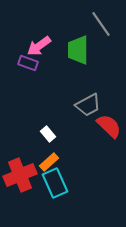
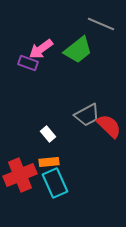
gray line: rotated 32 degrees counterclockwise
pink arrow: moved 2 px right, 3 px down
green trapezoid: rotated 128 degrees counterclockwise
gray trapezoid: moved 1 px left, 10 px down
orange rectangle: rotated 36 degrees clockwise
